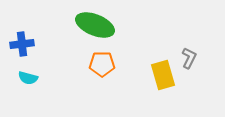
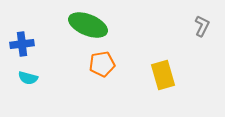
green ellipse: moved 7 px left
gray L-shape: moved 13 px right, 32 px up
orange pentagon: rotated 10 degrees counterclockwise
